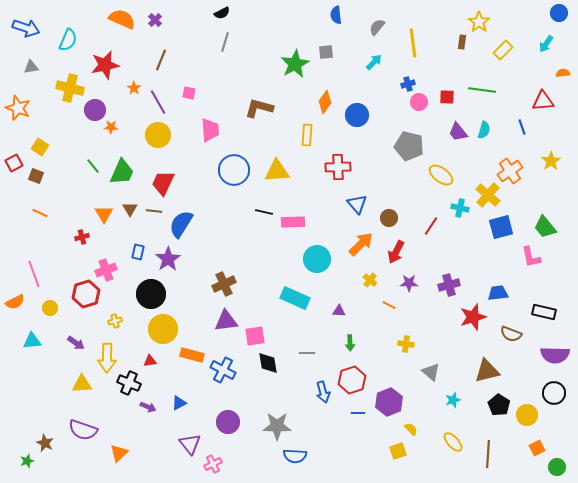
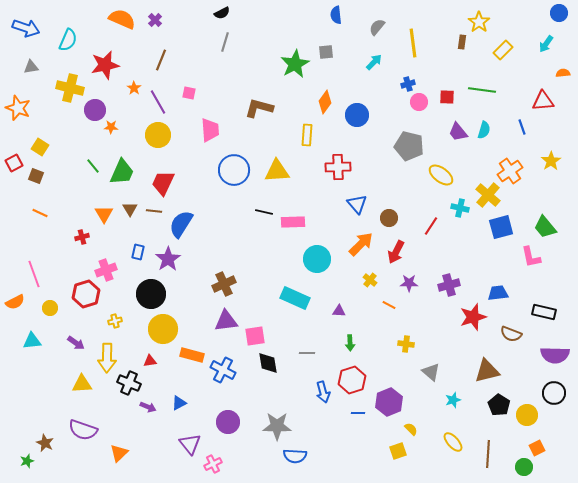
green circle at (557, 467): moved 33 px left
